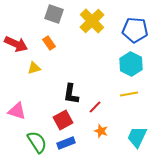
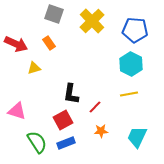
orange star: rotated 24 degrees counterclockwise
